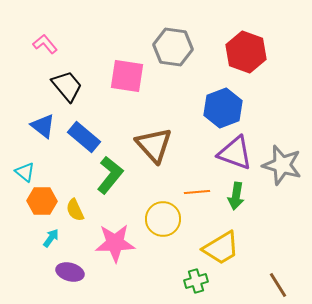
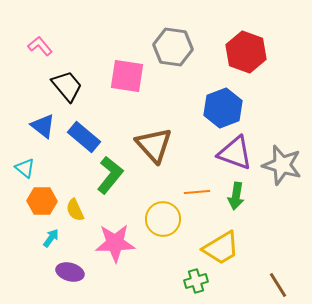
pink L-shape: moved 5 px left, 2 px down
cyan triangle: moved 4 px up
